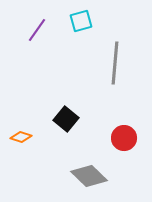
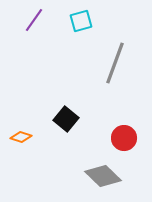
purple line: moved 3 px left, 10 px up
gray line: rotated 15 degrees clockwise
gray diamond: moved 14 px right
